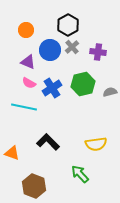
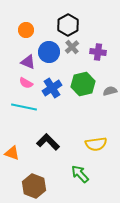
blue circle: moved 1 px left, 2 px down
pink semicircle: moved 3 px left
gray semicircle: moved 1 px up
